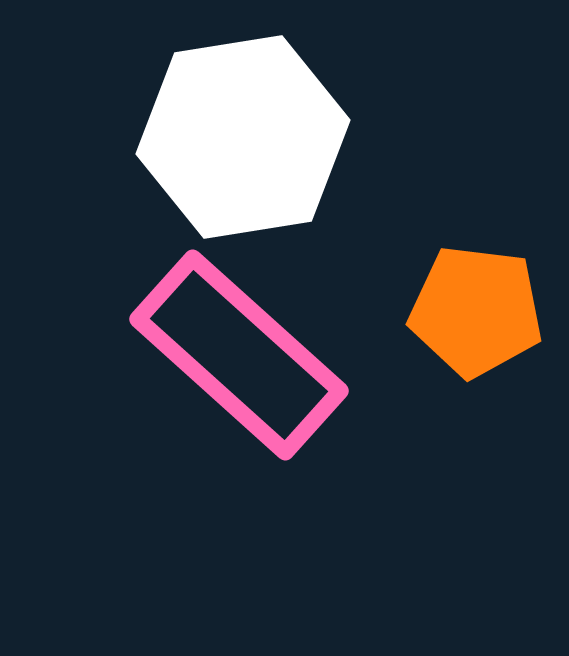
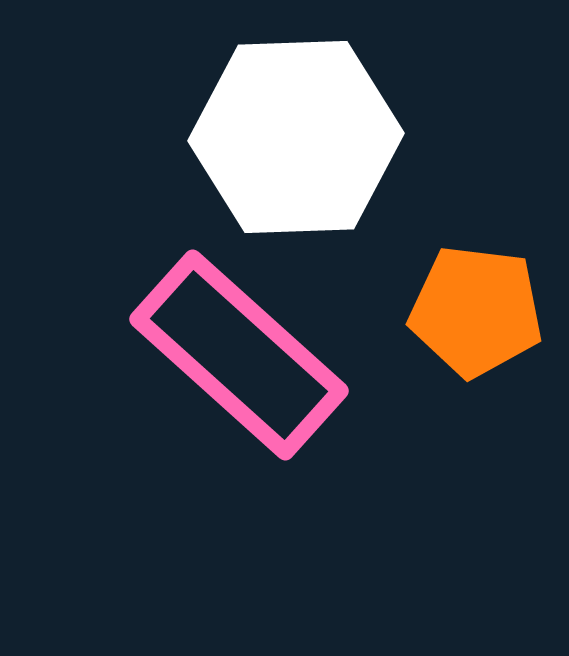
white hexagon: moved 53 px right; rotated 7 degrees clockwise
